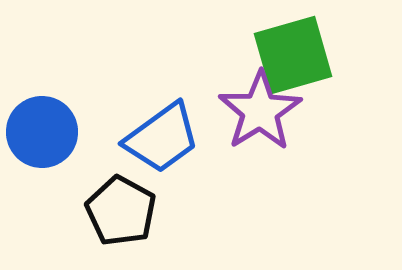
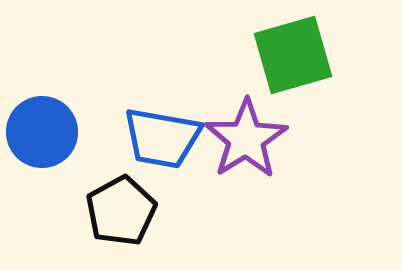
purple star: moved 14 px left, 28 px down
blue trapezoid: rotated 46 degrees clockwise
black pentagon: rotated 14 degrees clockwise
